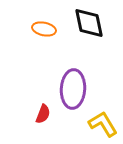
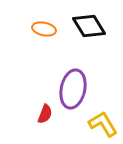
black diamond: moved 3 px down; rotated 20 degrees counterclockwise
purple ellipse: rotated 9 degrees clockwise
red semicircle: moved 2 px right
